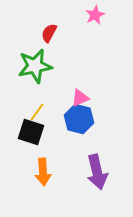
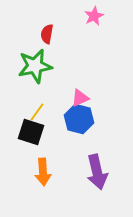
pink star: moved 1 px left, 1 px down
red semicircle: moved 2 px left, 1 px down; rotated 18 degrees counterclockwise
